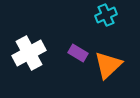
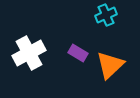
orange triangle: moved 2 px right
